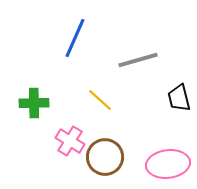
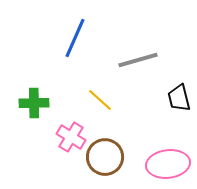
pink cross: moved 1 px right, 4 px up
